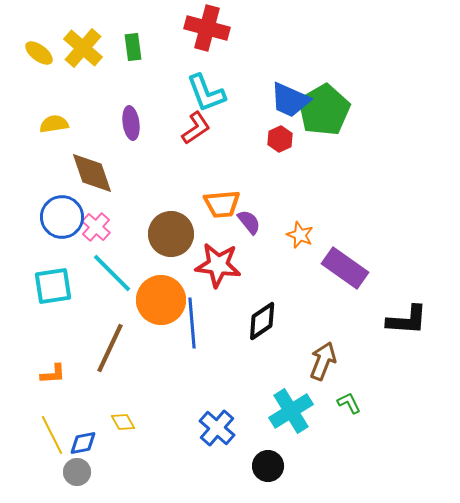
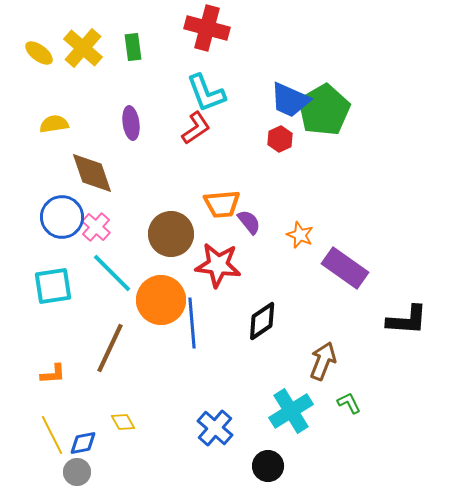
blue cross: moved 2 px left
